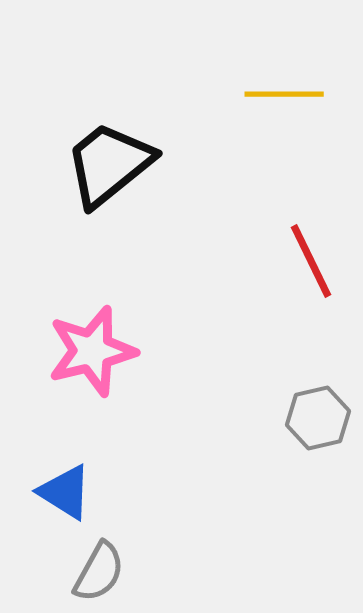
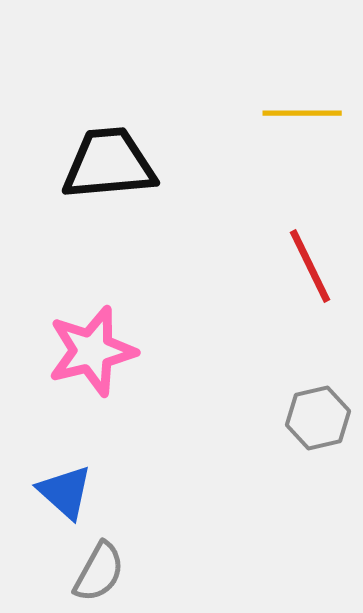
yellow line: moved 18 px right, 19 px down
black trapezoid: rotated 34 degrees clockwise
red line: moved 1 px left, 5 px down
blue triangle: rotated 10 degrees clockwise
